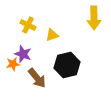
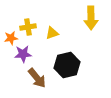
yellow arrow: moved 3 px left
yellow cross: moved 2 px down; rotated 35 degrees counterclockwise
yellow triangle: moved 2 px up
purple star: rotated 24 degrees counterclockwise
orange star: moved 2 px left, 26 px up
